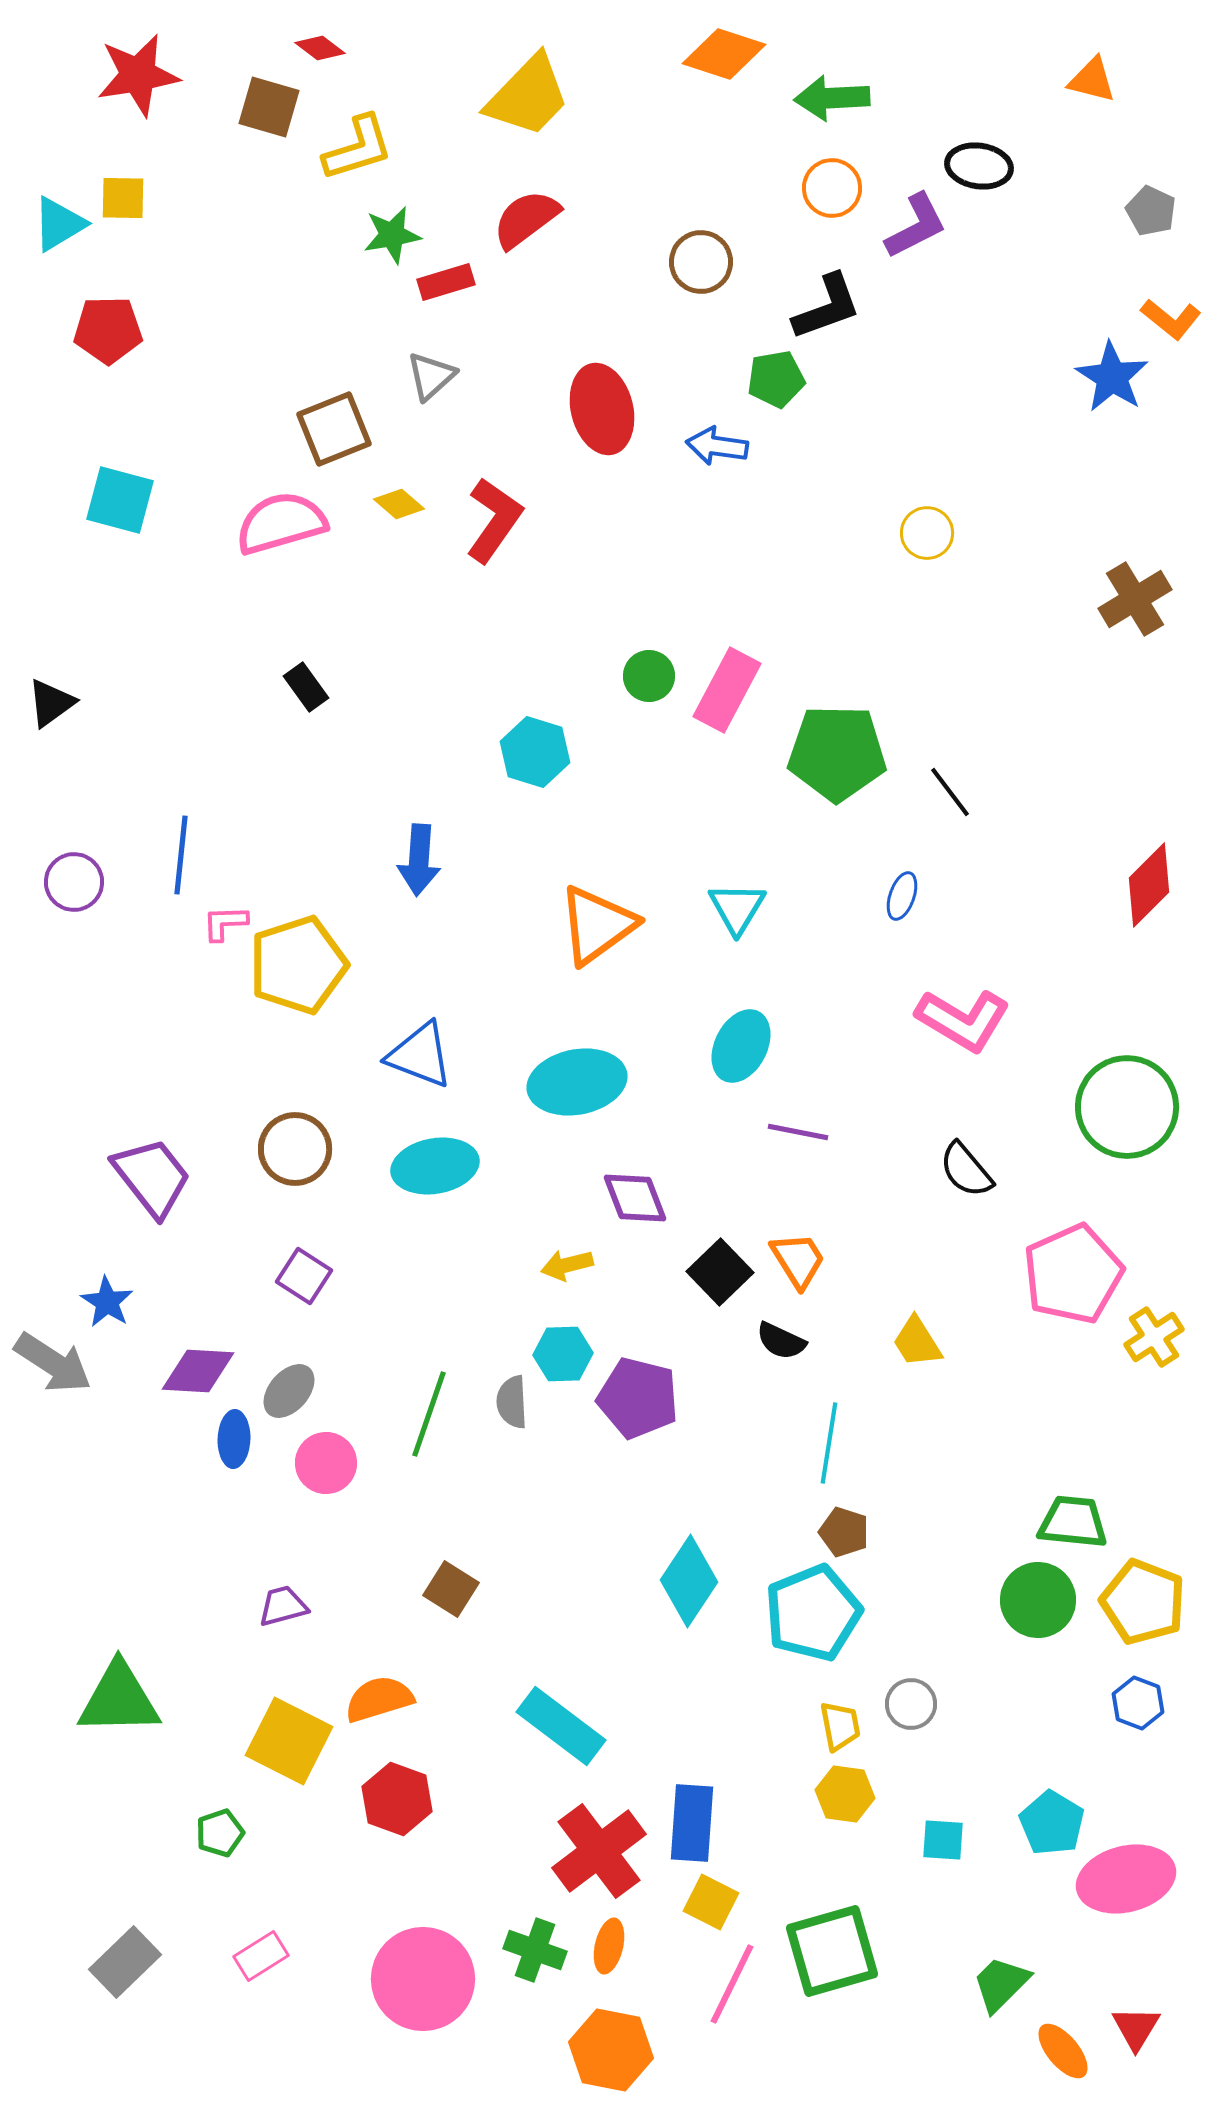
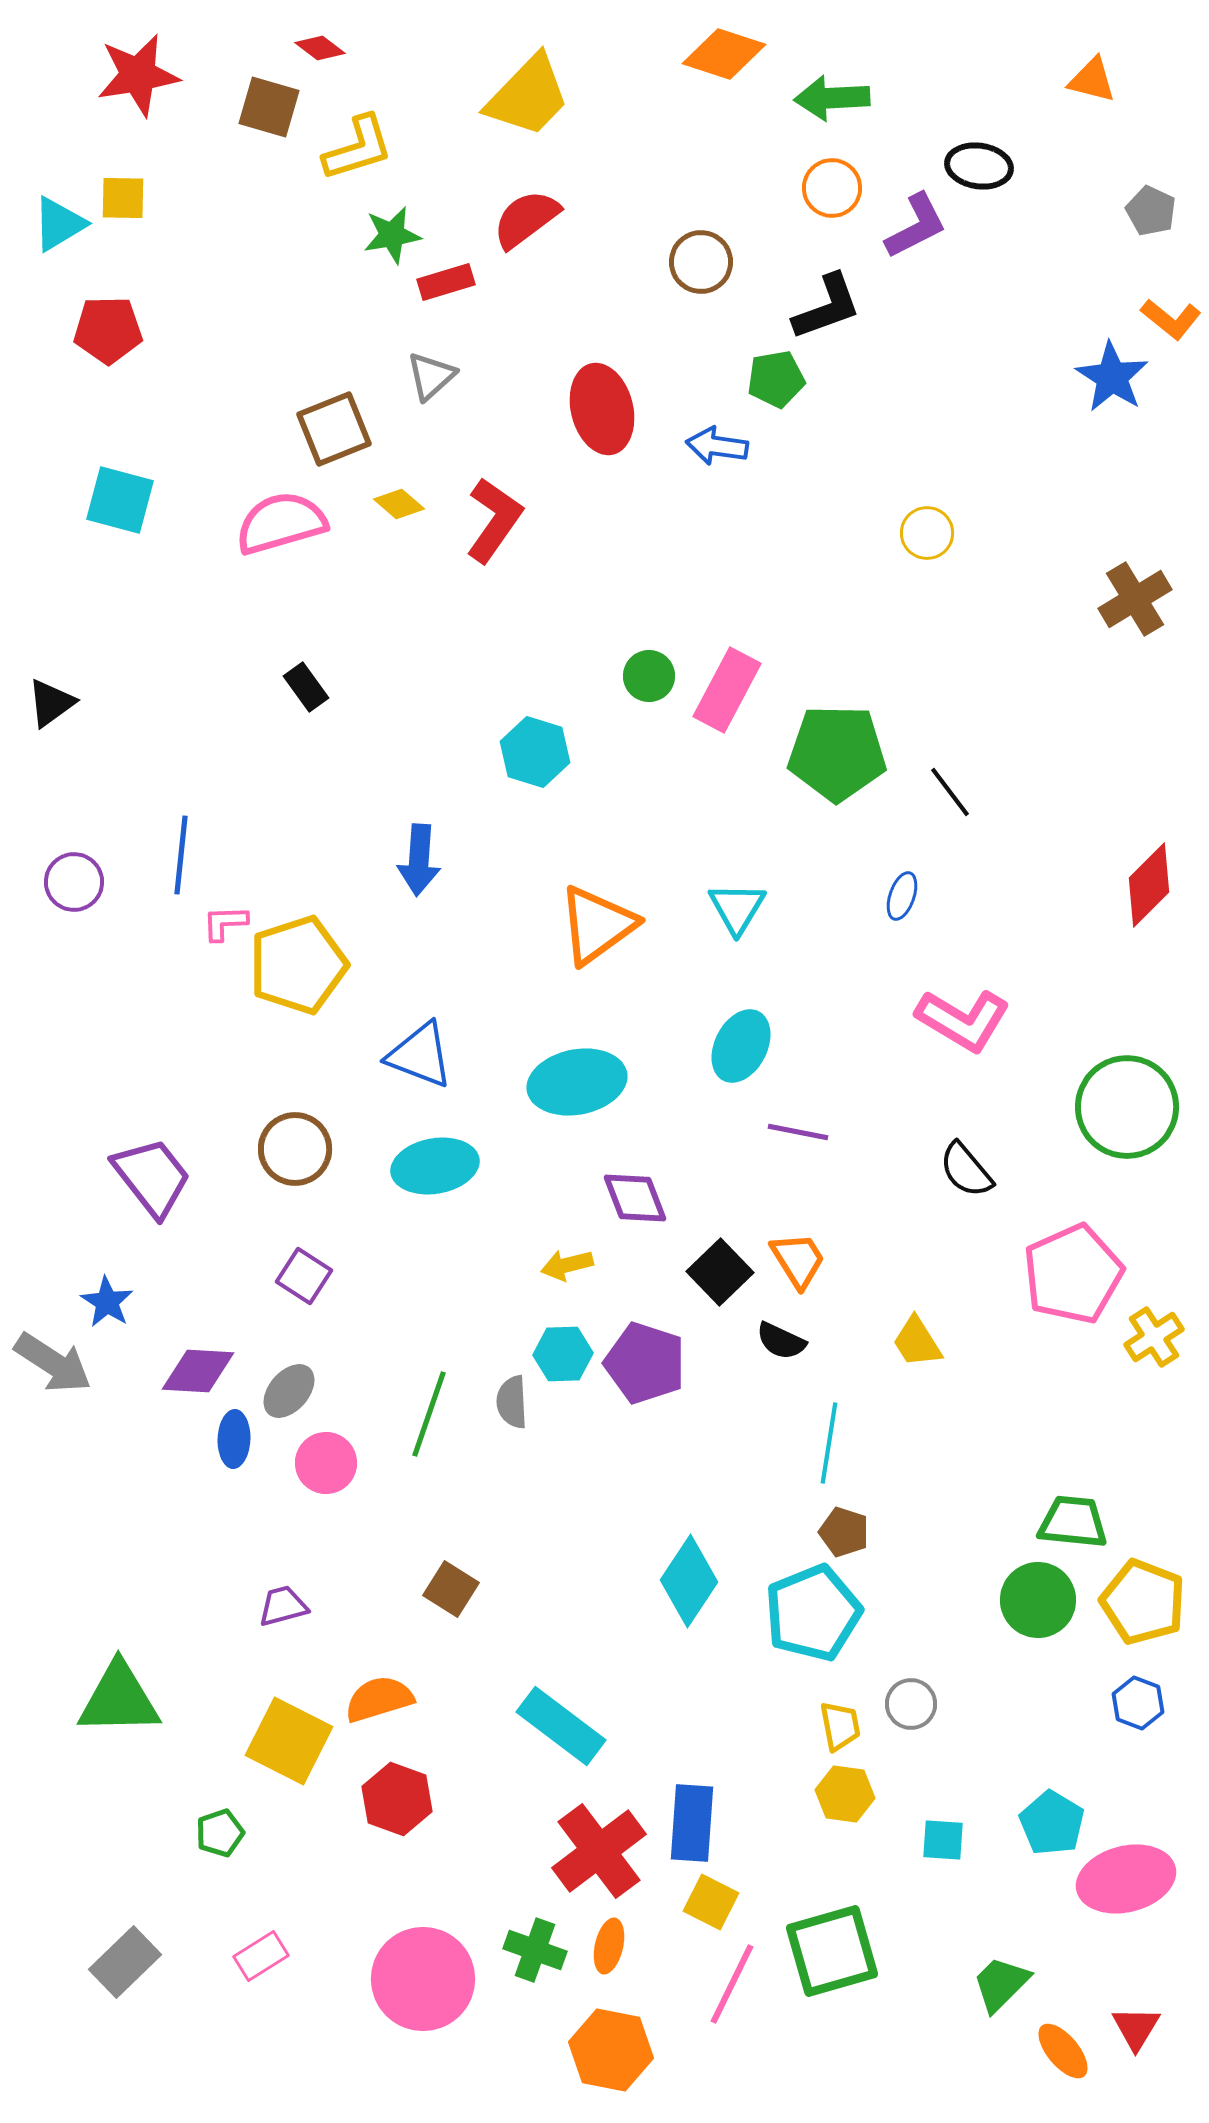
purple pentagon at (638, 1398): moved 7 px right, 35 px up; rotated 4 degrees clockwise
